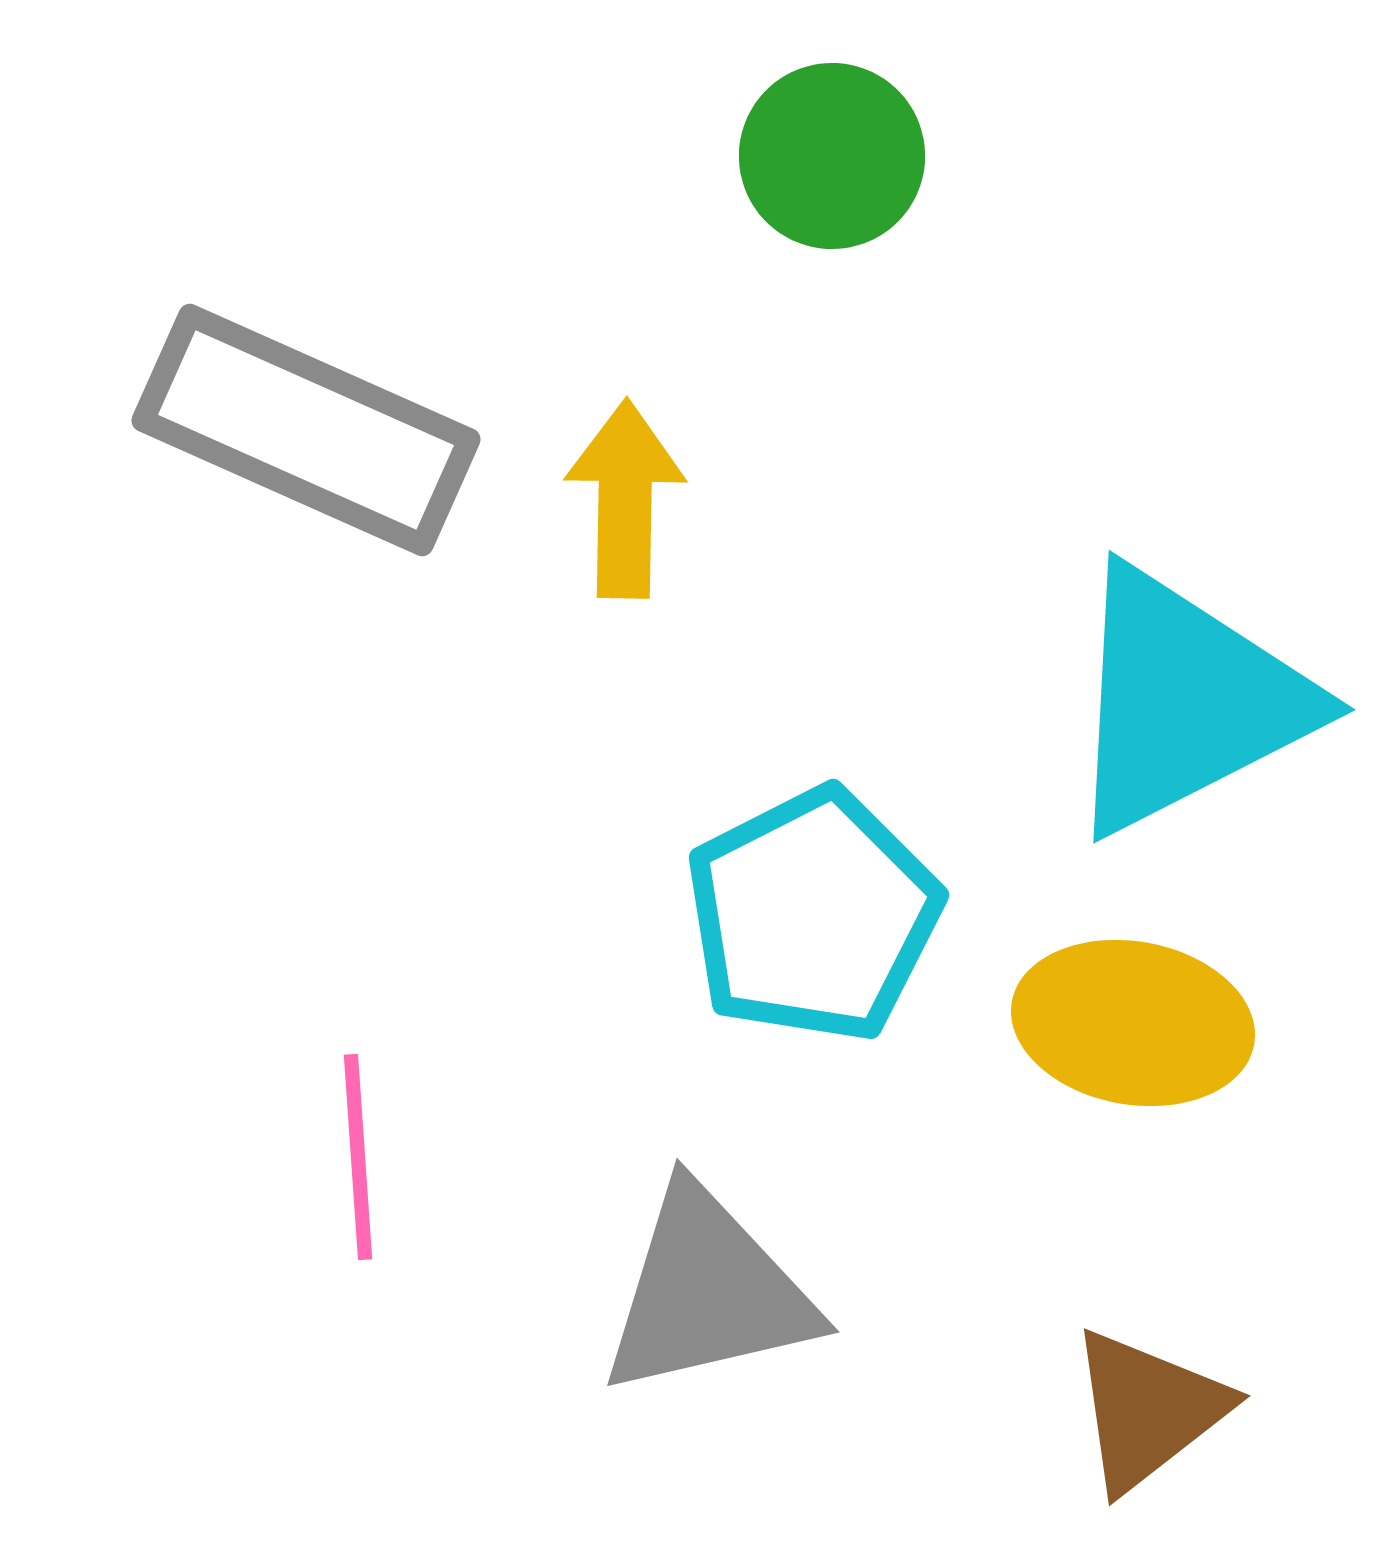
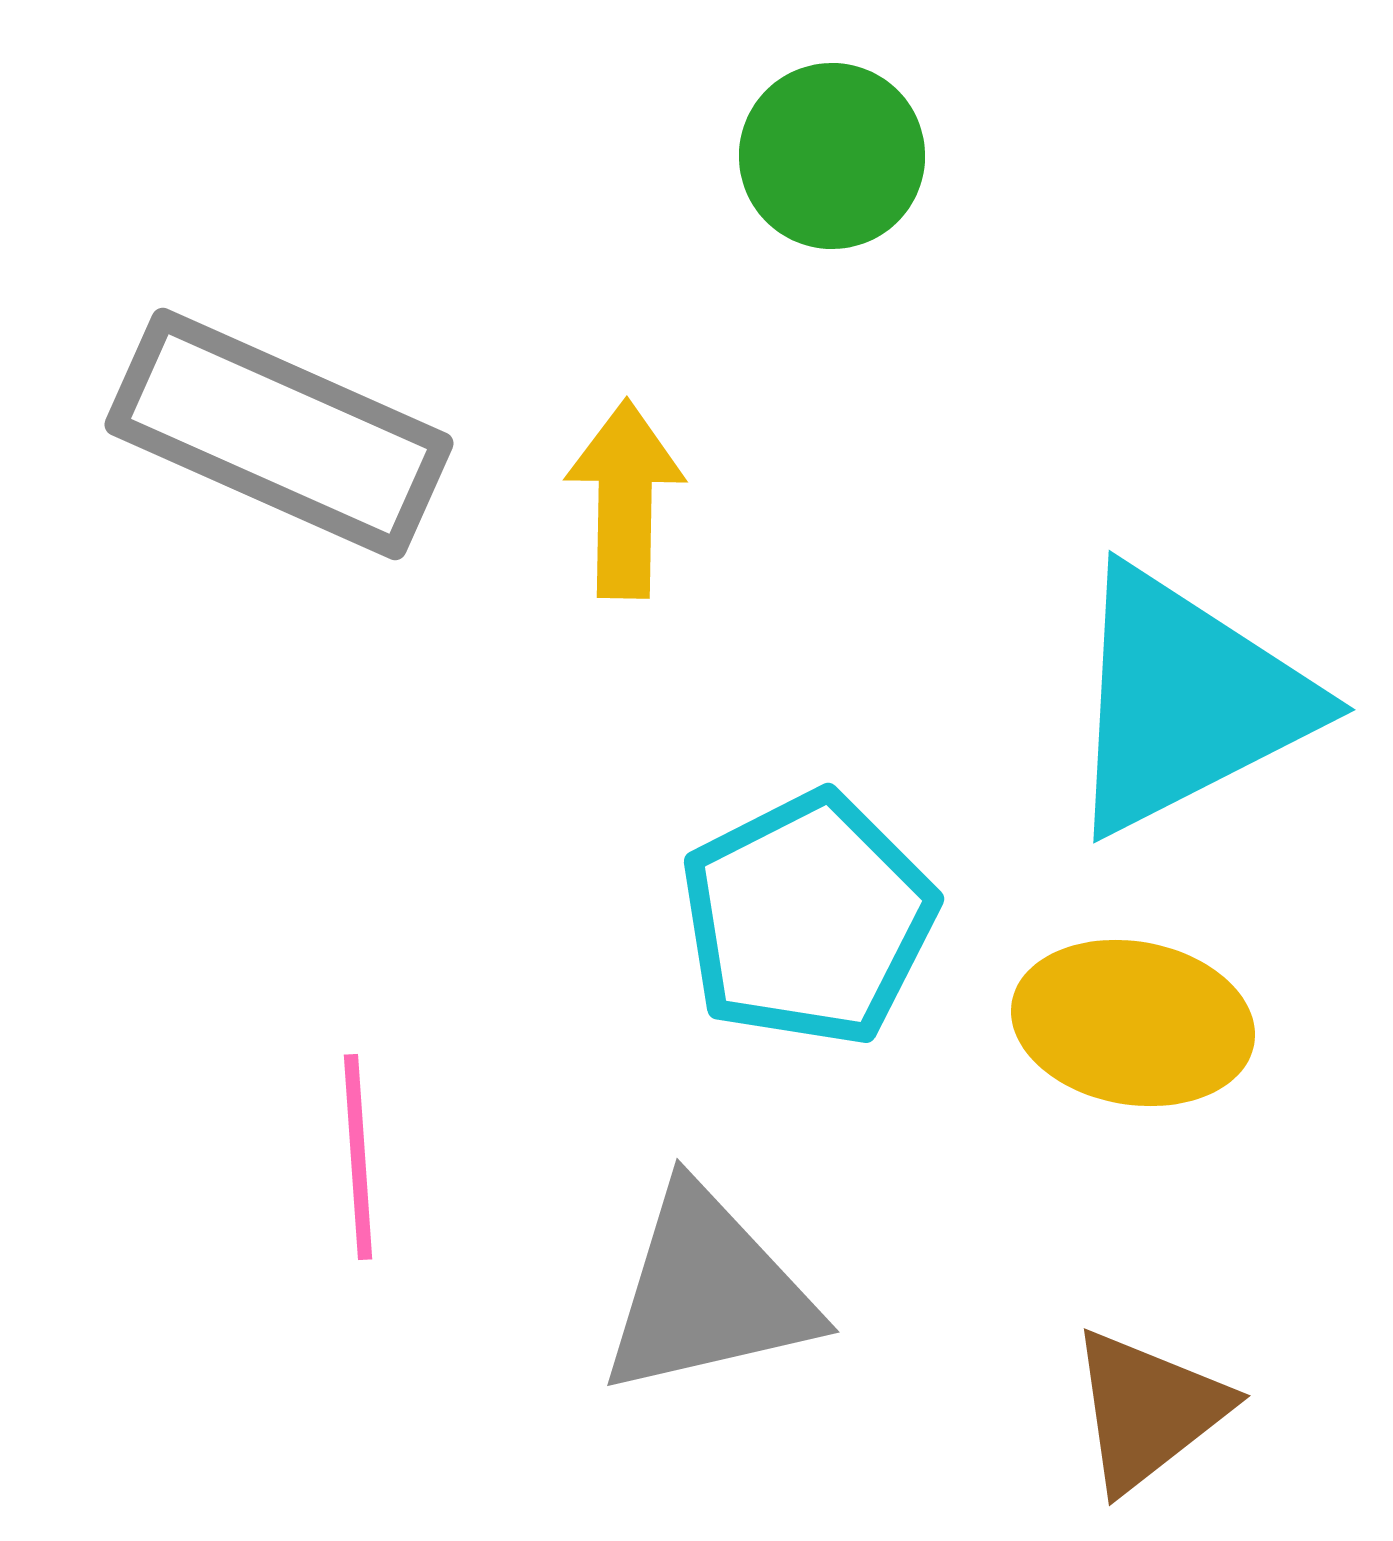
gray rectangle: moved 27 px left, 4 px down
cyan pentagon: moved 5 px left, 4 px down
